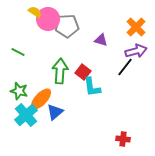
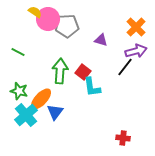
blue triangle: rotated 12 degrees counterclockwise
red cross: moved 1 px up
